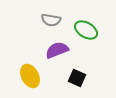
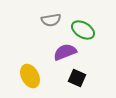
gray semicircle: rotated 18 degrees counterclockwise
green ellipse: moved 3 px left
purple semicircle: moved 8 px right, 2 px down
